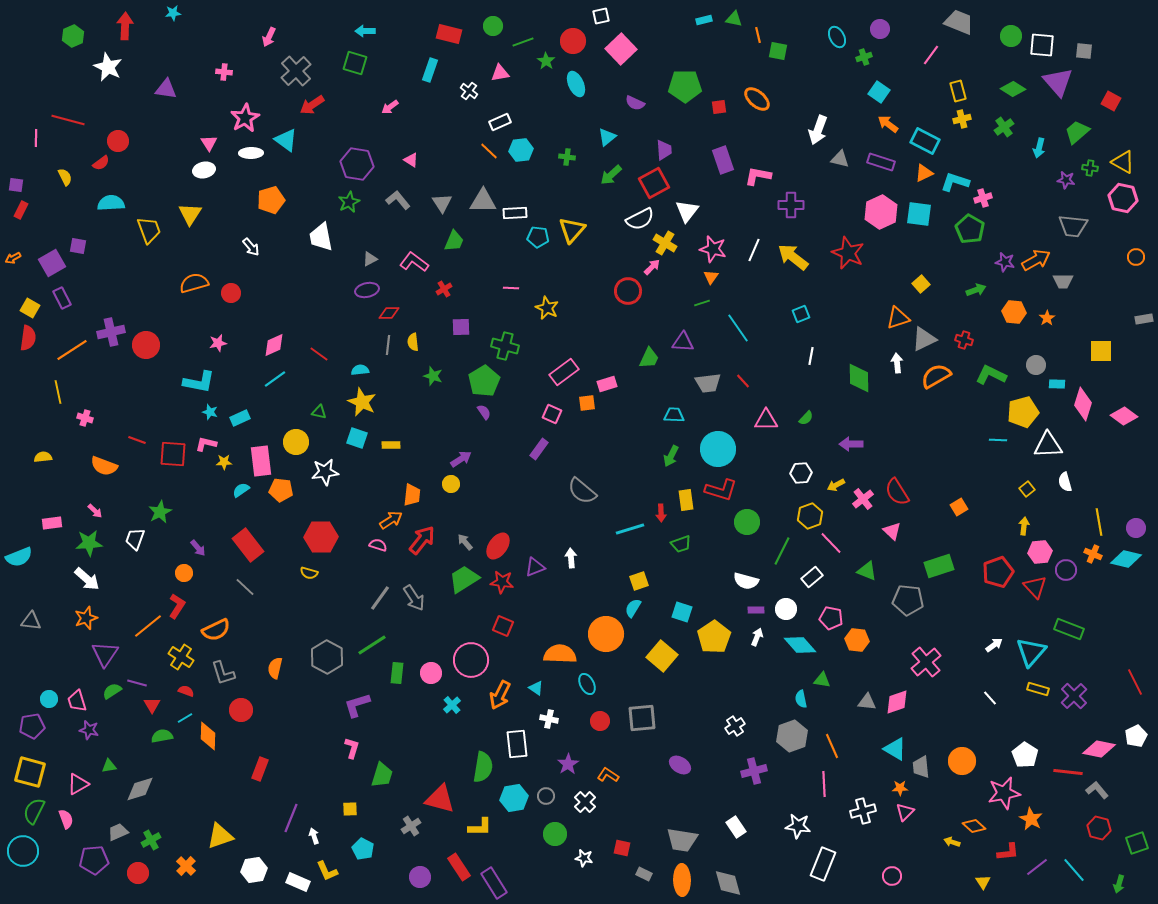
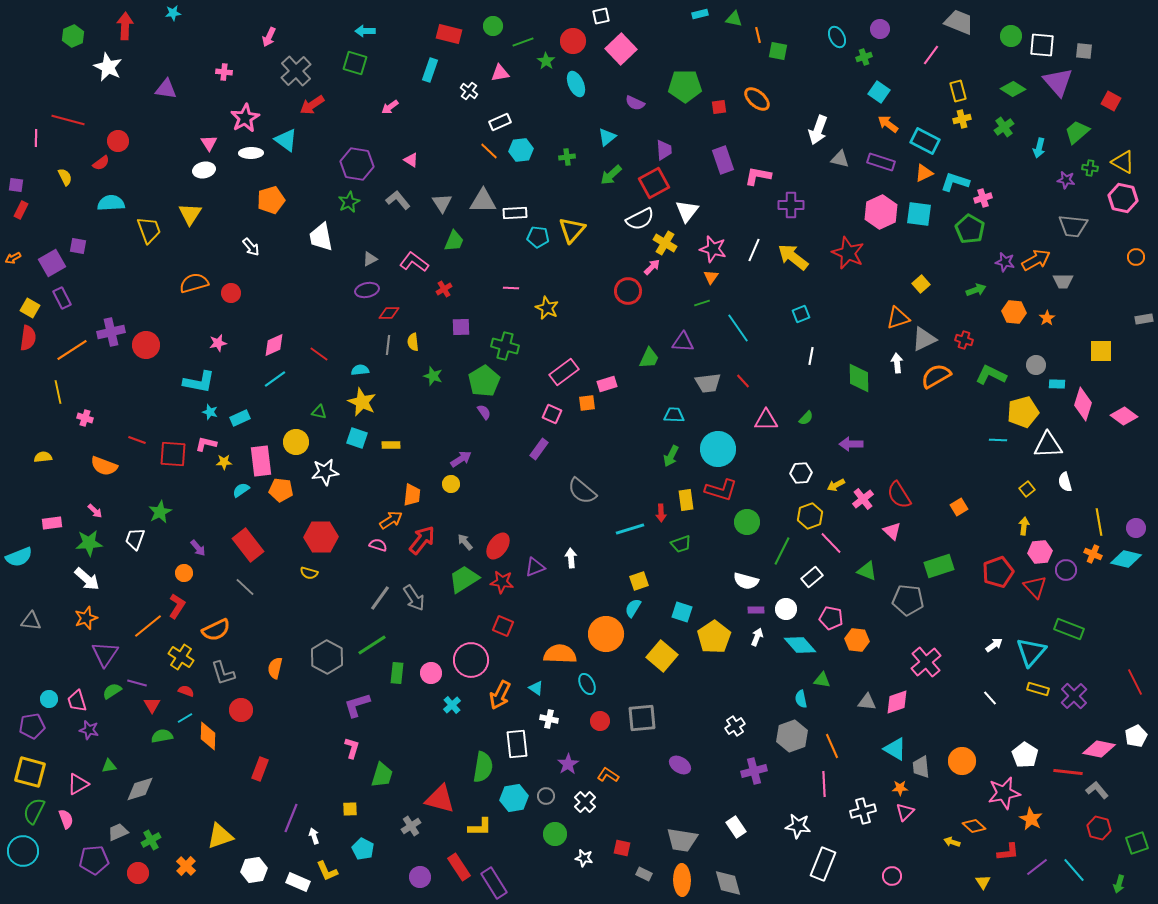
cyan rectangle at (704, 20): moved 4 px left, 6 px up
green cross at (567, 157): rotated 14 degrees counterclockwise
red semicircle at (897, 492): moved 2 px right, 3 px down
